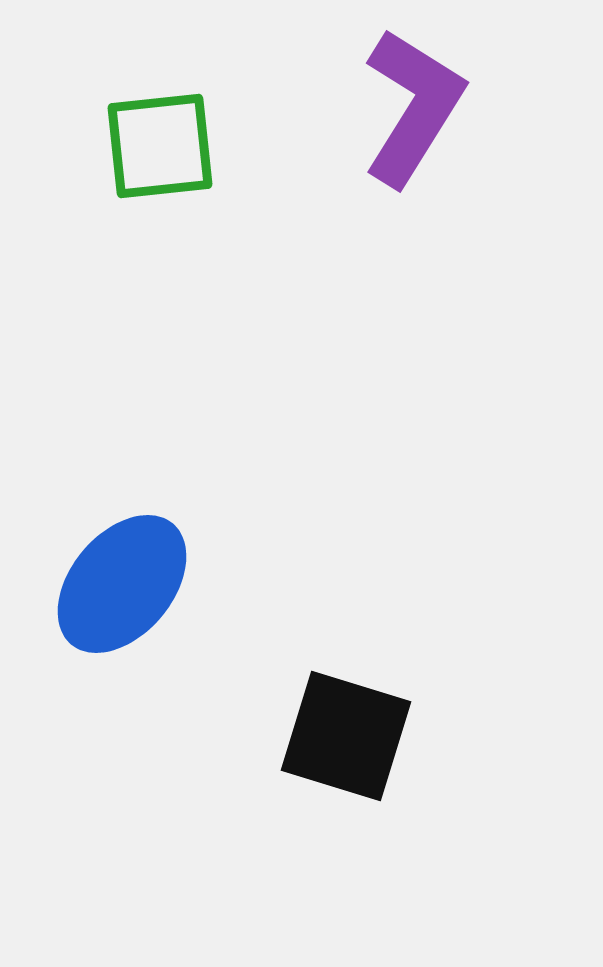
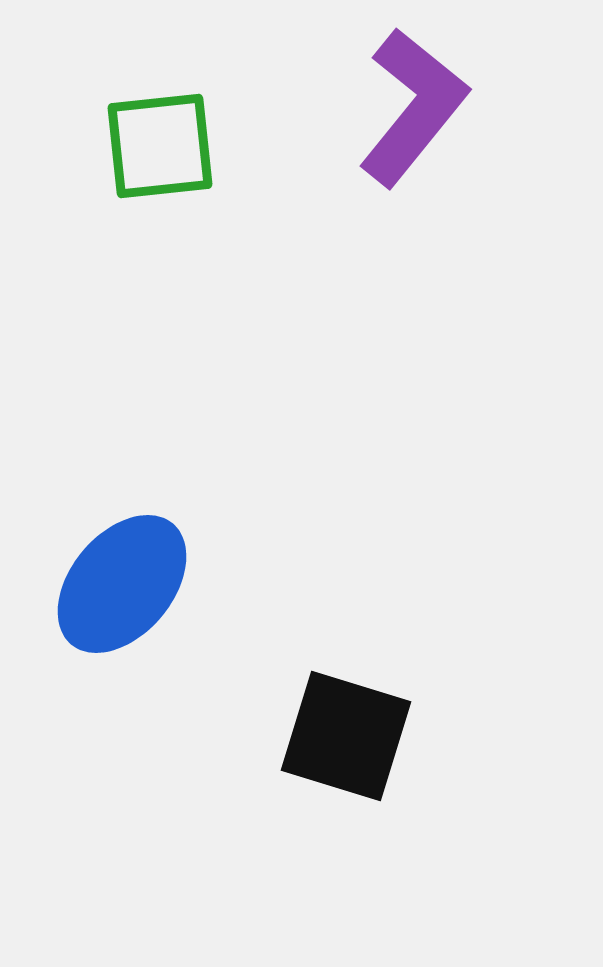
purple L-shape: rotated 7 degrees clockwise
